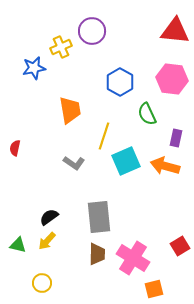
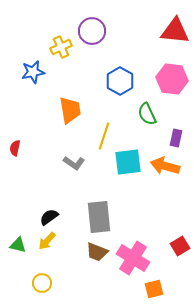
blue star: moved 1 px left, 4 px down
blue hexagon: moved 1 px up
cyan square: moved 2 px right, 1 px down; rotated 16 degrees clockwise
brown trapezoid: moved 2 px up; rotated 110 degrees clockwise
